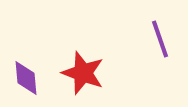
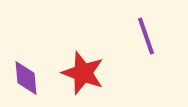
purple line: moved 14 px left, 3 px up
